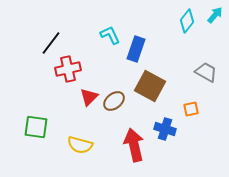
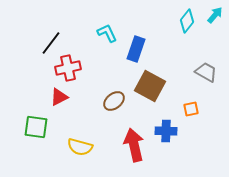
cyan L-shape: moved 3 px left, 2 px up
red cross: moved 1 px up
red triangle: moved 30 px left; rotated 18 degrees clockwise
blue cross: moved 1 px right, 2 px down; rotated 15 degrees counterclockwise
yellow semicircle: moved 2 px down
